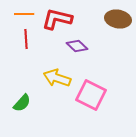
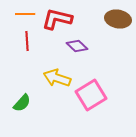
orange line: moved 1 px right
red line: moved 1 px right, 2 px down
pink square: rotated 32 degrees clockwise
